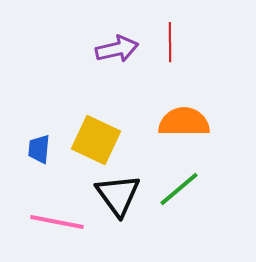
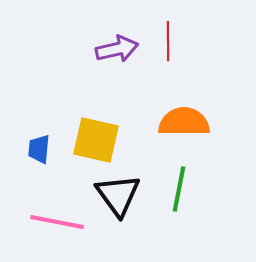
red line: moved 2 px left, 1 px up
yellow square: rotated 12 degrees counterclockwise
green line: rotated 39 degrees counterclockwise
